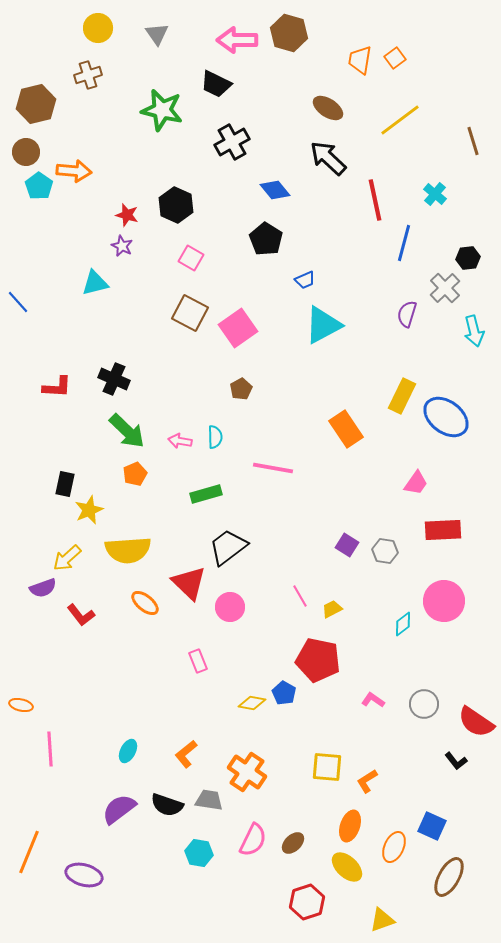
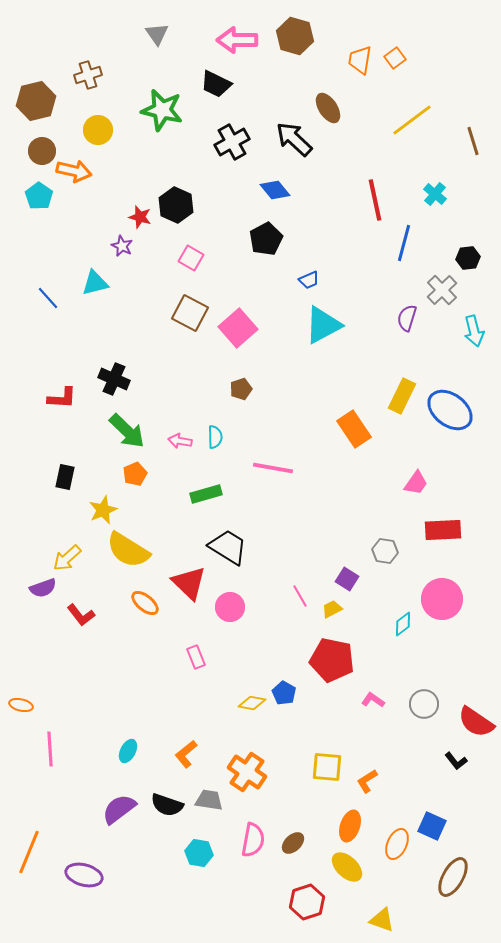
yellow circle at (98, 28): moved 102 px down
brown hexagon at (289, 33): moved 6 px right, 3 px down
brown hexagon at (36, 104): moved 3 px up
brown ellipse at (328, 108): rotated 24 degrees clockwise
yellow line at (400, 120): moved 12 px right
brown circle at (26, 152): moved 16 px right, 1 px up
black arrow at (328, 158): moved 34 px left, 19 px up
orange arrow at (74, 171): rotated 8 degrees clockwise
cyan pentagon at (39, 186): moved 10 px down
red star at (127, 215): moved 13 px right, 2 px down
black pentagon at (266, 239): rotated 12 degrees clockwise
blue trapezoid at (305, 280): moved 4 px right
gray cross at (445, 288): moved 3 px left, 2 px down
blue line at (18, 302): moved 30 px right, 4 px up
purple semicircle at (407, 314): moved 4 px down
pink square at (238, 328): rotated 6 degrees counterclockwise
red L-shape at (57, 387): moved 5 px right, 11 px down
brown pentagon at (241, 389): rotated 10 degrees clockwise
blue ellipse at (446, 417): moved 4 px right, 7 px up
orange rectangle at (346, 429): moved 8 px right
black rectangle at (65, 484): moved 7 px up
yellow star at (89, 510): moved 14 px right
purple square at (347, 545): moved 34 px down
black trapezoid at (228, 547): rotated 69 degrees clockwise
yellow semicircle at (128, 550): rotated 36 degrees clockwise
pink circle at (444, 601): moved 2 px left, 2 px up
red pentagon at (318, 660): moved 14 px right
pink rectangle at (198, 661): moved 2 px left, 4 px up
pink semicircle at (253, 840): rotated 16 degrees counterclockwise
orange ellipse at (394, 847): moved 3 px right, 3 px up
brown ellipse at (449, 877): moved 4 px right
yellow triangle at (382, 920): rotated 40 degrees clockwise
